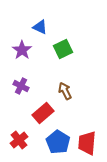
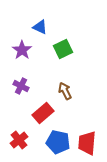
blue pentagon: rotated 20 degrees counterclockwise
